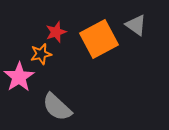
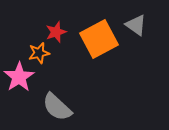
orange star: moved 2 px left, 1 px up
